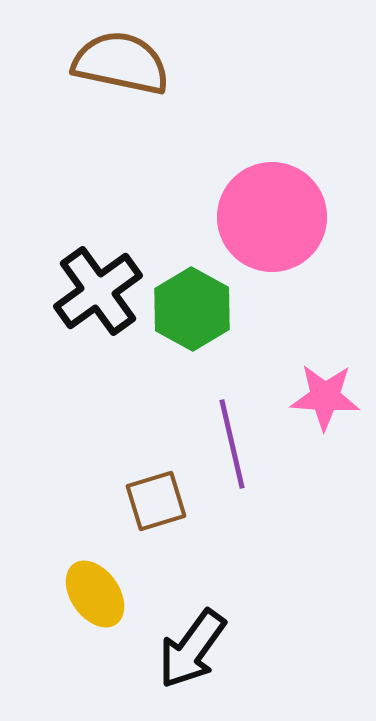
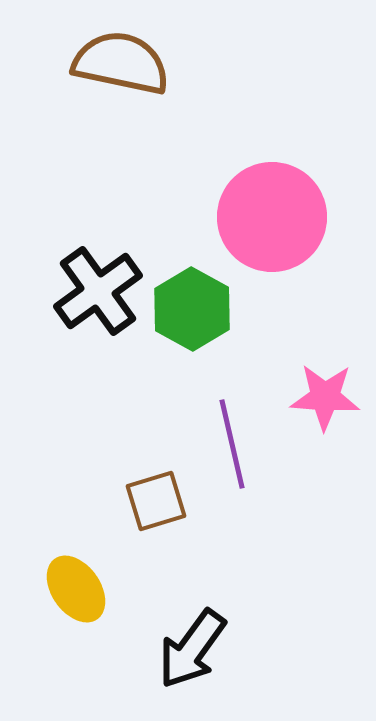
yellow ellipse: moved 19 px left, 5 px up
